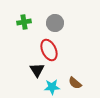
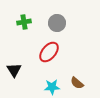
gray circle: moved 2 px right
red ellipse: moved 2 px down; rotated 65 degrees clockwise
black triangle: moved 23 px left
brown semicircle: moved 2 px right
